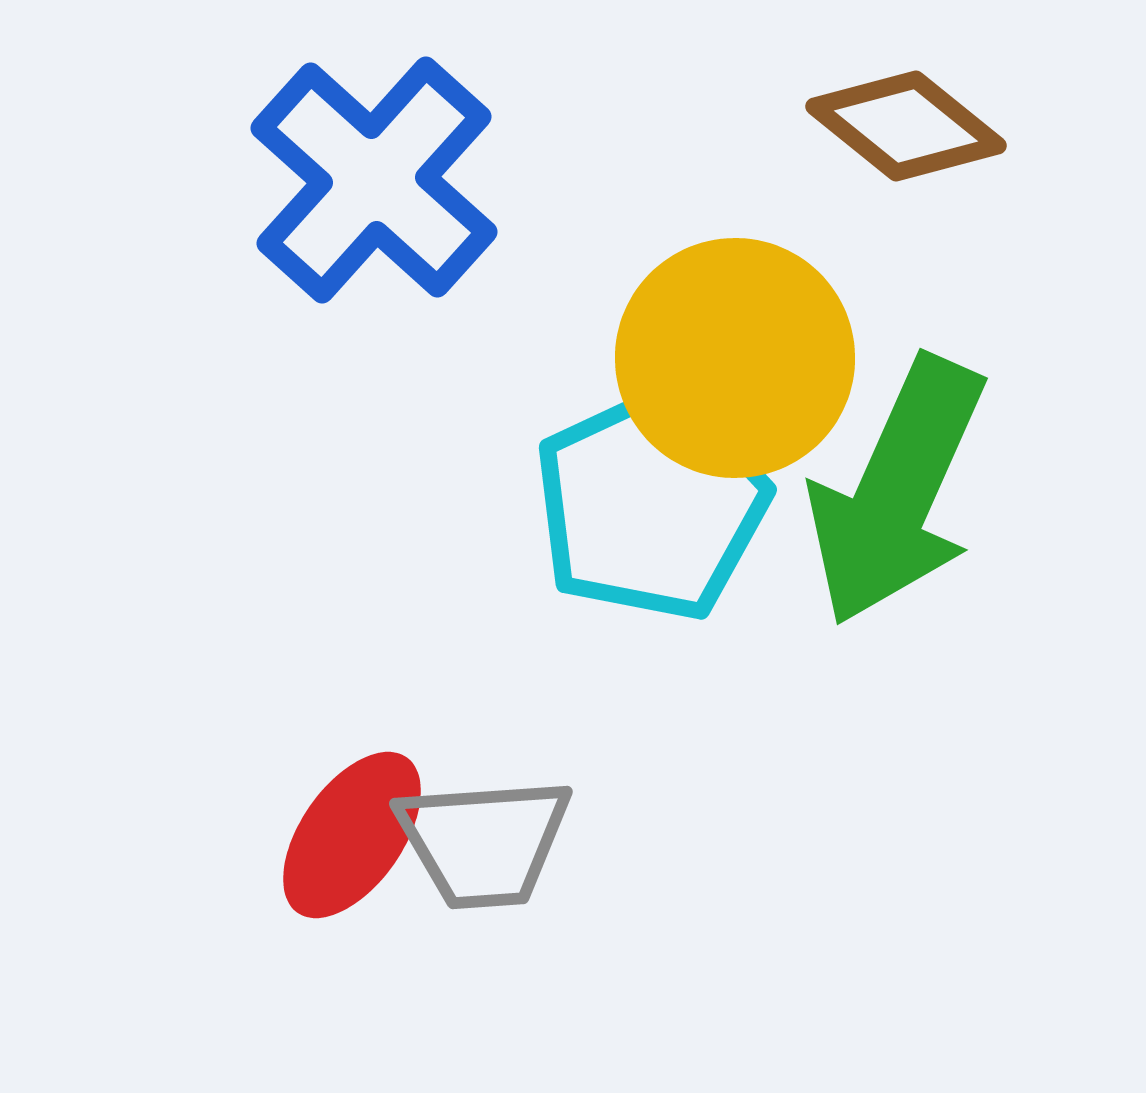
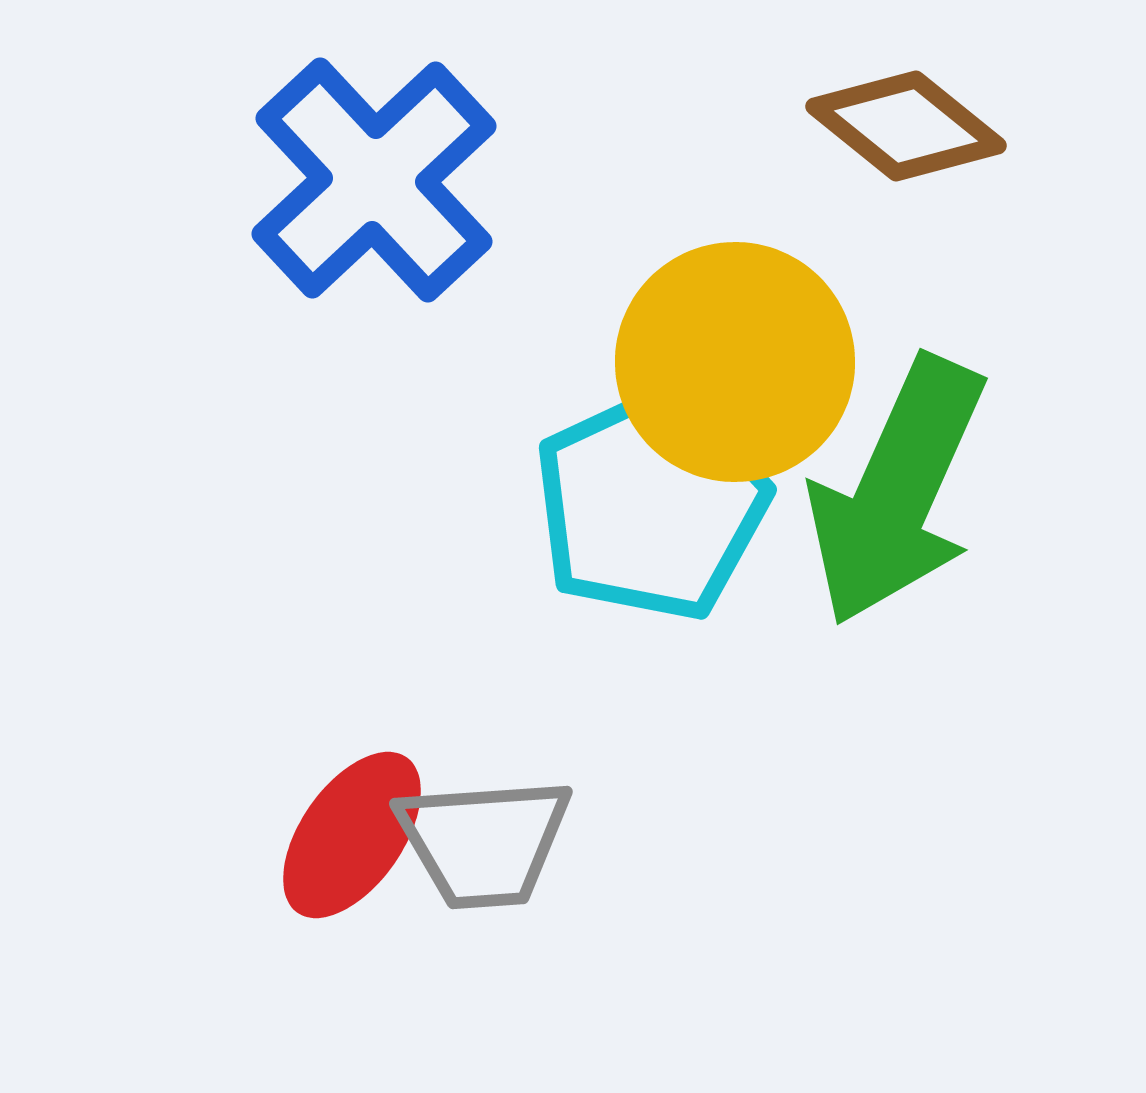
blue cross: rotated 5 degrees clockwise
yellow circle: moved 4 px down
